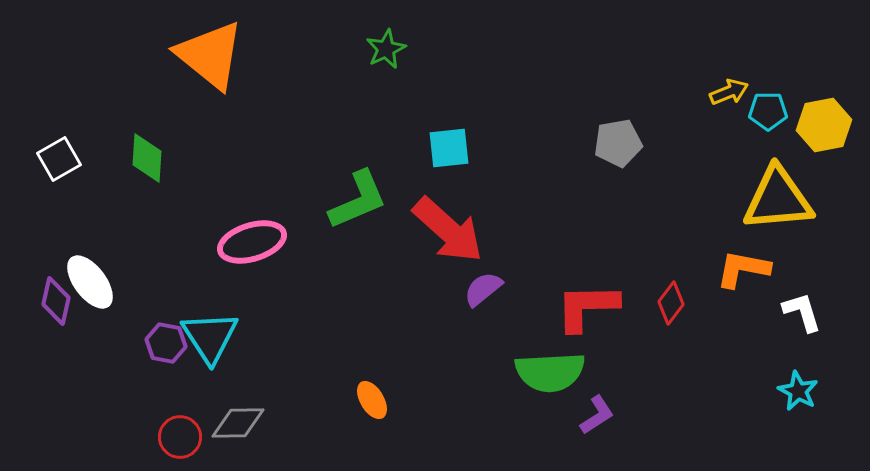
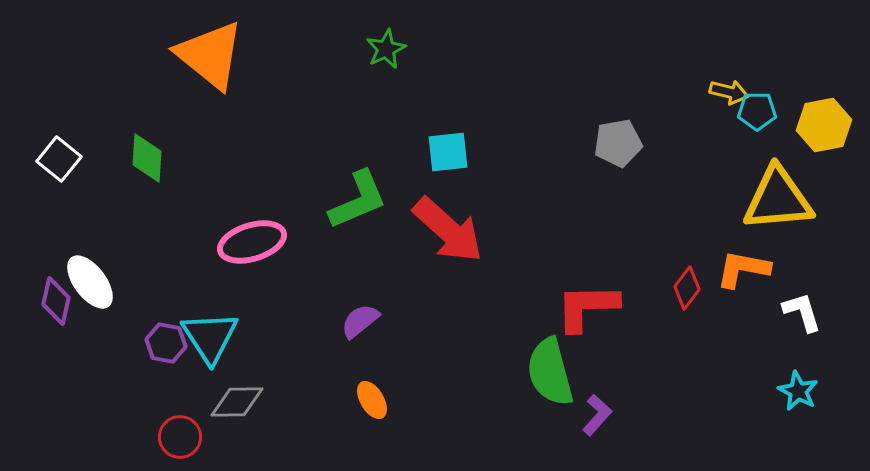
yellow arrow: rotated 36 degrees clockwise
cyan pentagon: moved 11 px left
cyan square: moved 1 px left, 4 px down
white square: rotated 21 degrees counterclockwise
purple semicircle: moved 123 px left, 32 px down
red diamond: moved 16 px right, 15 px up
green semicircle: rotated 78 degrees clockwise
purple L-shape: rotated 15 degrees counterclockwise
gray diamond: moved 1 px left, 21 px up
